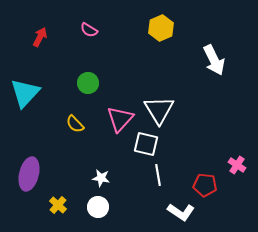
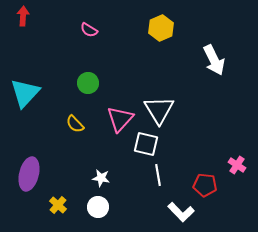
red arrow: moved 17 px left, 21 px up; rotated 24 degrees counterclockwise
white L-shape: rotated 12 degrees clockwise
